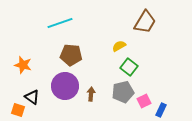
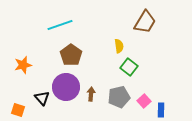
cyan line: moved 2 px down
yellow semicircle: rotated 112 degrees clockwise
brown pentagon: rotated 30 degrees clockwise
orange star: rotated 30 degrees counterclockwise
purple circle: moved 1 px right, 1 px down
gray pentagon: moved 4 px left, 5 px down
black triangle: moved 10 px right, 1 px down; rotated 14 degrees clockwise
pink square: rotated 16 degrees counterclockwise
blue rectangle: rotated 24 degrees counterclockwise
